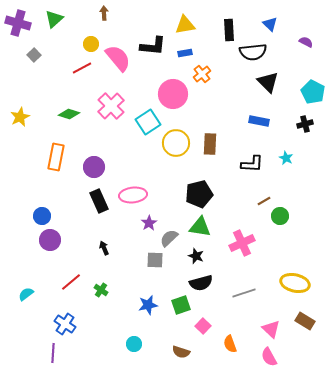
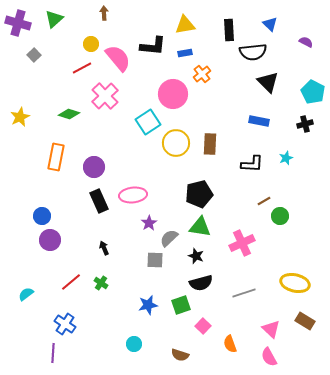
pink cross at (111, 106): moved 6 px left, 10 px up
cyan star at (286, 158): rotated 24 degrees clockwise
green cross at (101, 290): moved 7 px up
brown semicircle at (181, 352): moved 1 px left, 3 px down
